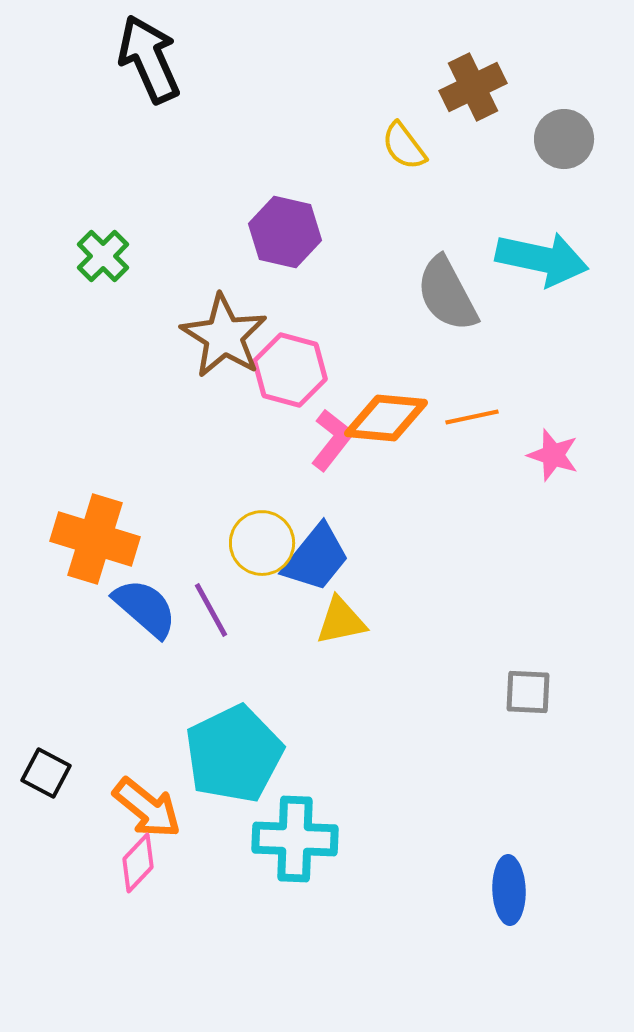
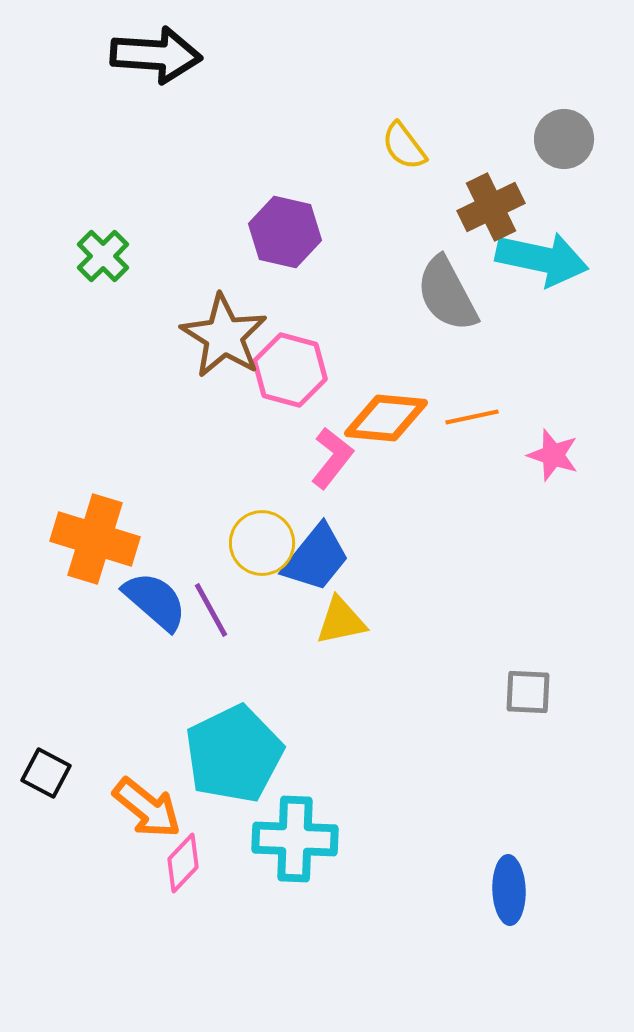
black arrow: moved 7 px right, 4 px up; rotated 118 degrees clockwise
brown cross: moved 18 px right, 120 px down
pink L-shape: moved 18 px down
blue semicircle: moved 10 px right, 7 px up
pink diamond: moved 45 px right
